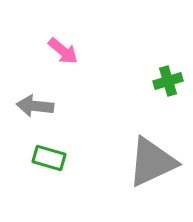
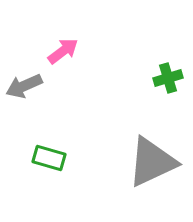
pink arrow: rotated 76 degrees counterclockwise
green cross: moved 3 px up
gray arrow: moved 11 px left, 20 px up; rotated 30 degrees counterclockwise
